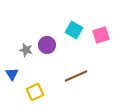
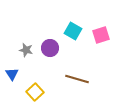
cyan square: moved 1 px left, 1 px down
purple circle: moved 3 px right, 3 px down
brown line: moved 1 px right, 3 px down; rotated 40 degrees clockwise
yellow square: rotated 18 degrees counterclockwise
